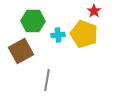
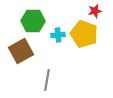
red star: moved 1 px right; rotated 24 degrees clockwise
